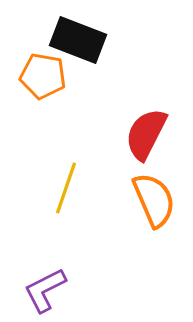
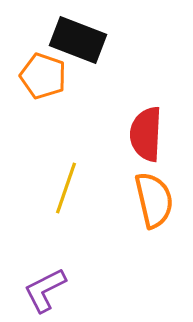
orange pentagon: rotated 9 degrees clockwise
red semicircle: rotated 24 degrees counterclockwise
orange semicircle: rotated 10 degrees clockwise
